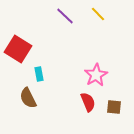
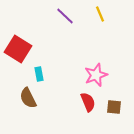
yellow line: moved 2 px right; rotated 21 degrees clockwise
pink star: rotated 10 degrees clockwise
